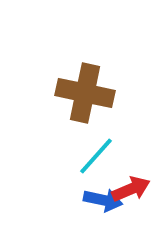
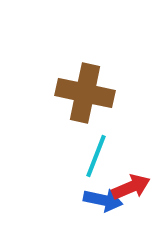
cyan line: rotated 21 degrees counterclockwise
red arrow: moved 2 px up
